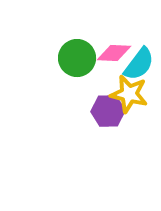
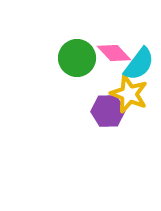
pink diamond: rotated 44 degrees clockwise
yellow star: rotated 9 degrees clockwise
